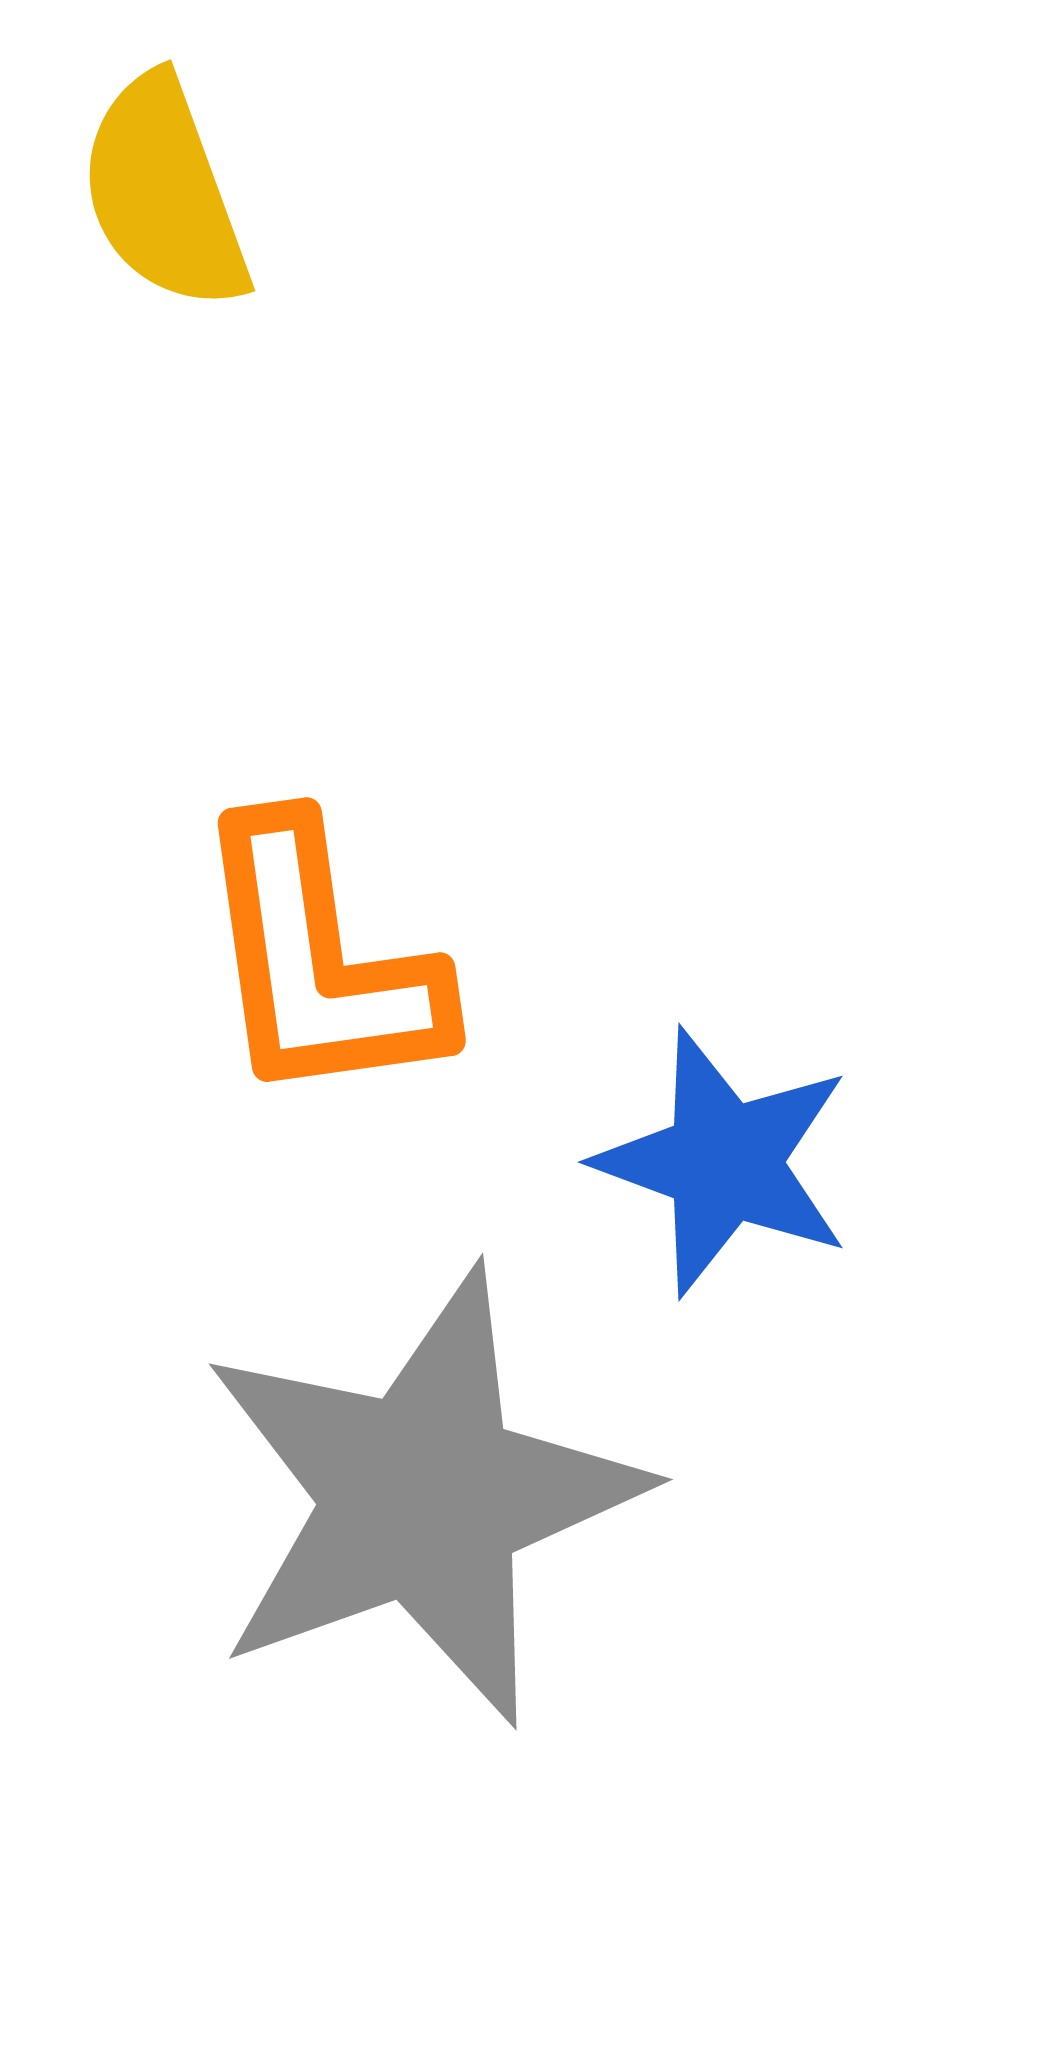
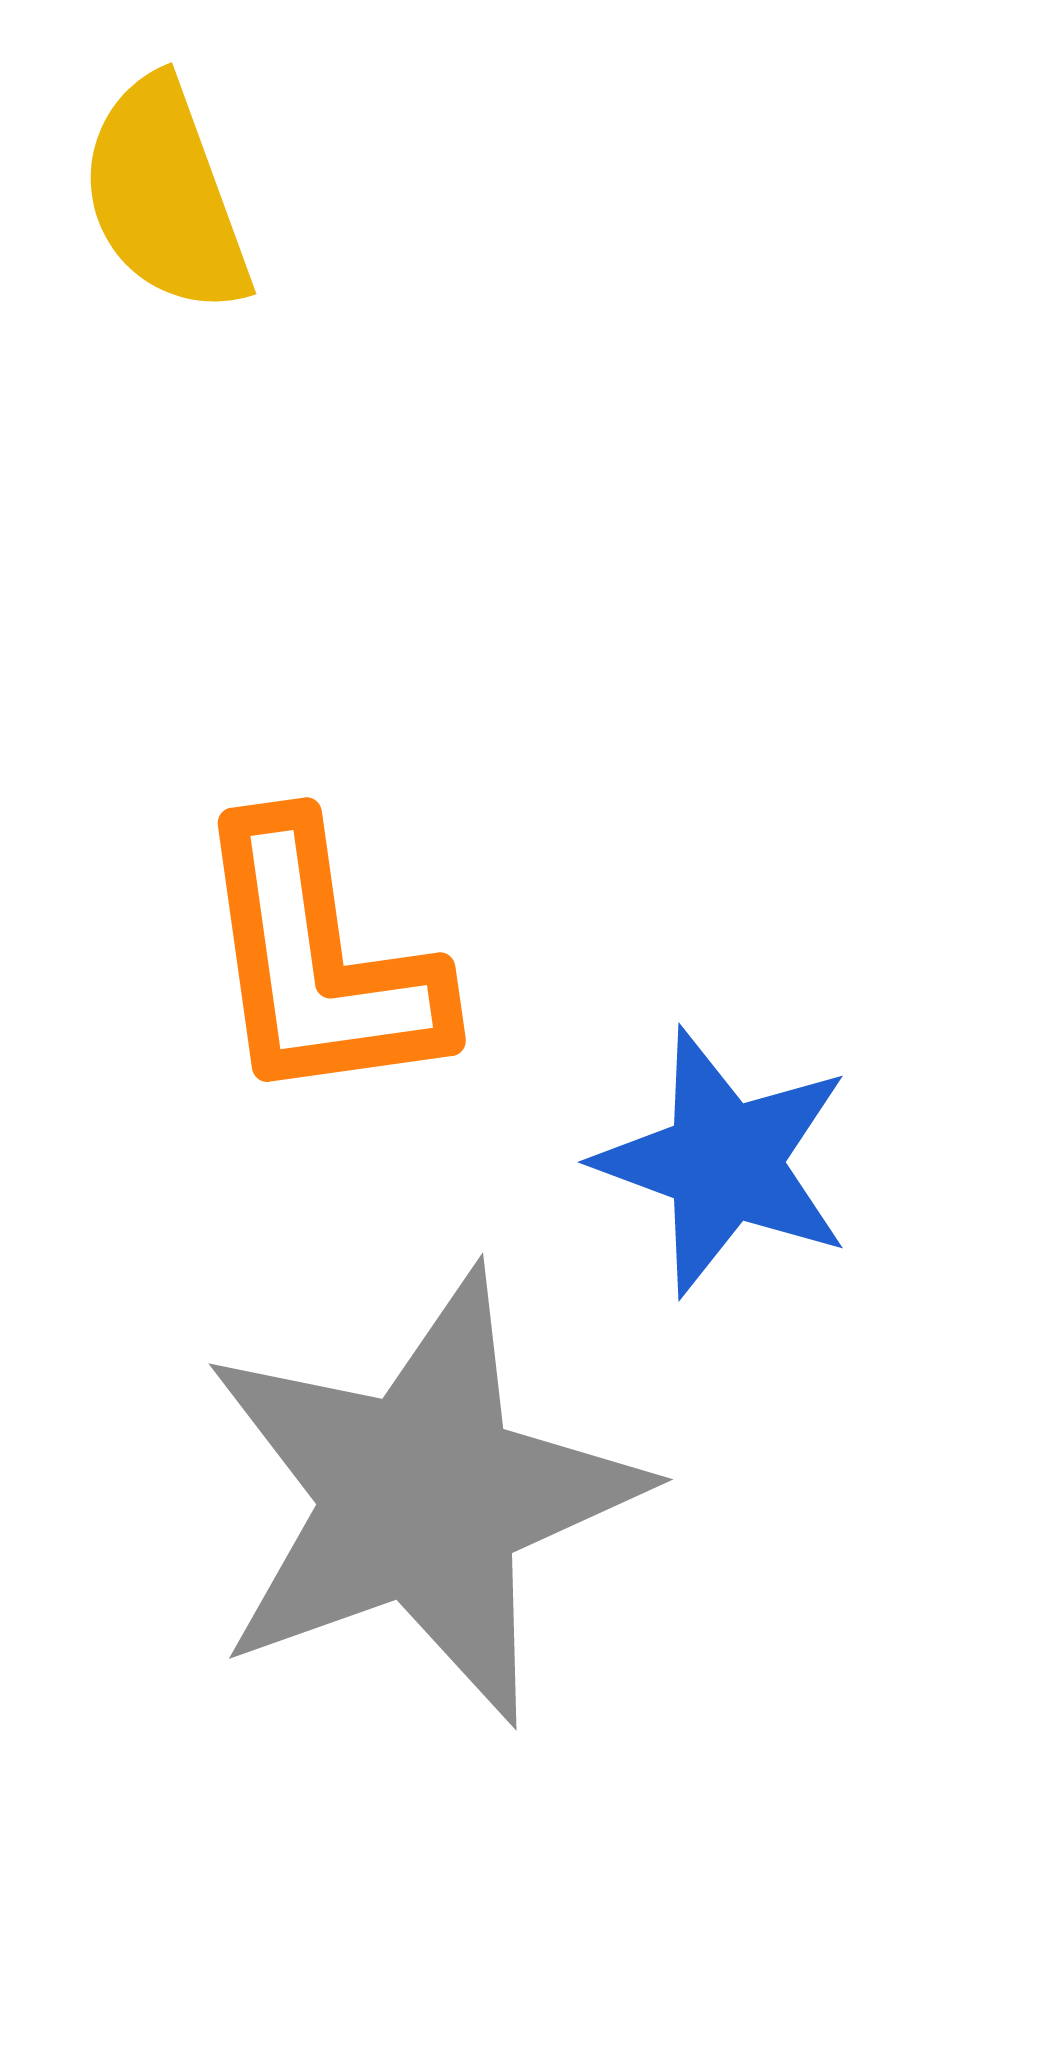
yellow semicircle: moved 1 px right, 3 px down
